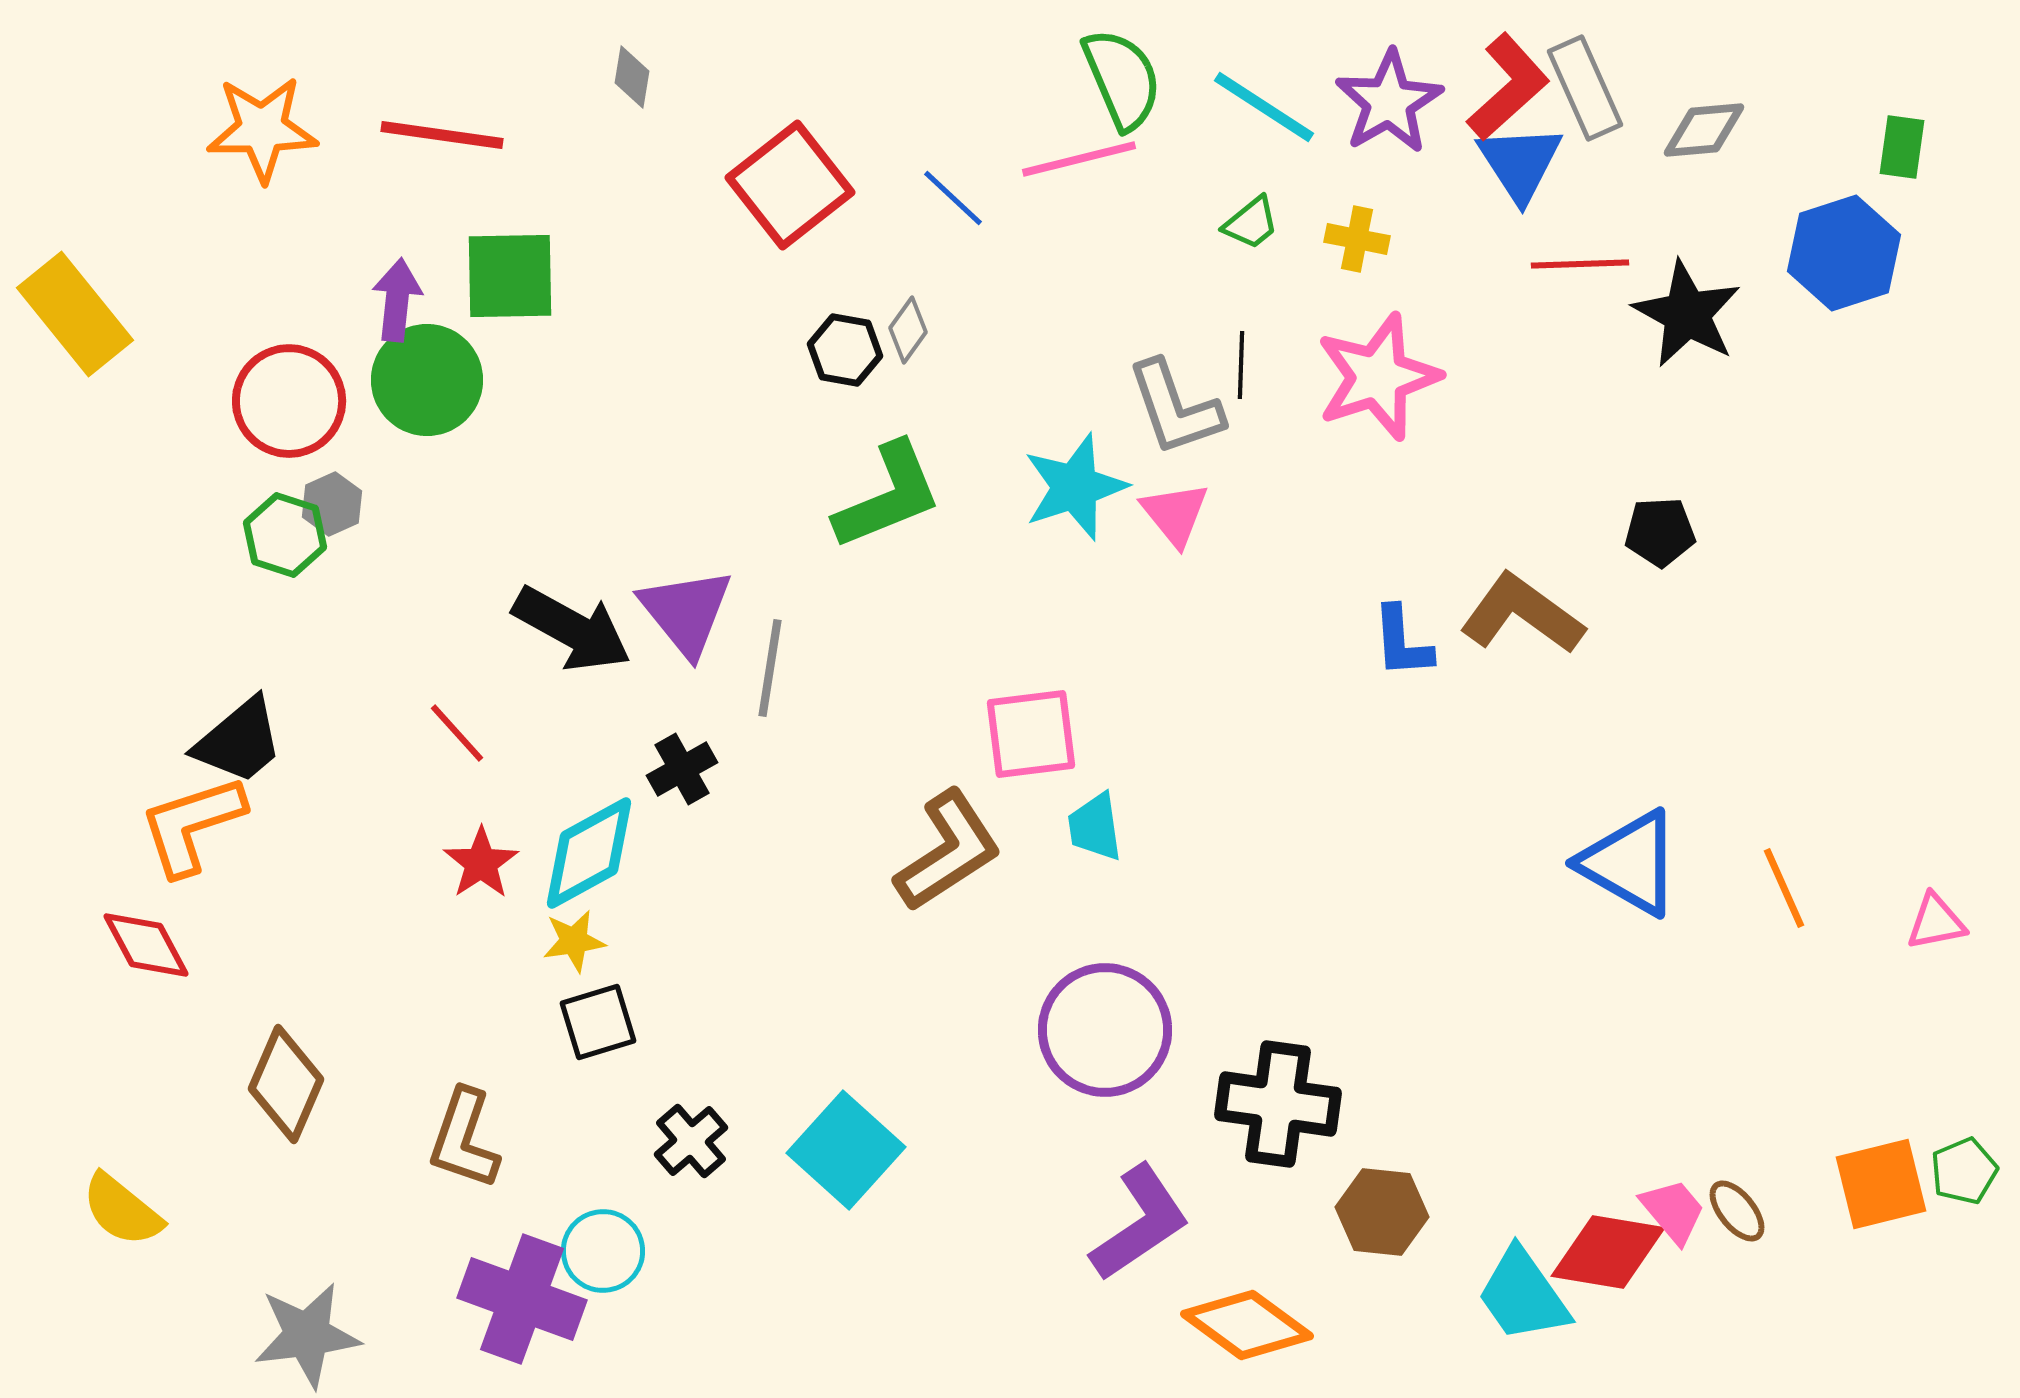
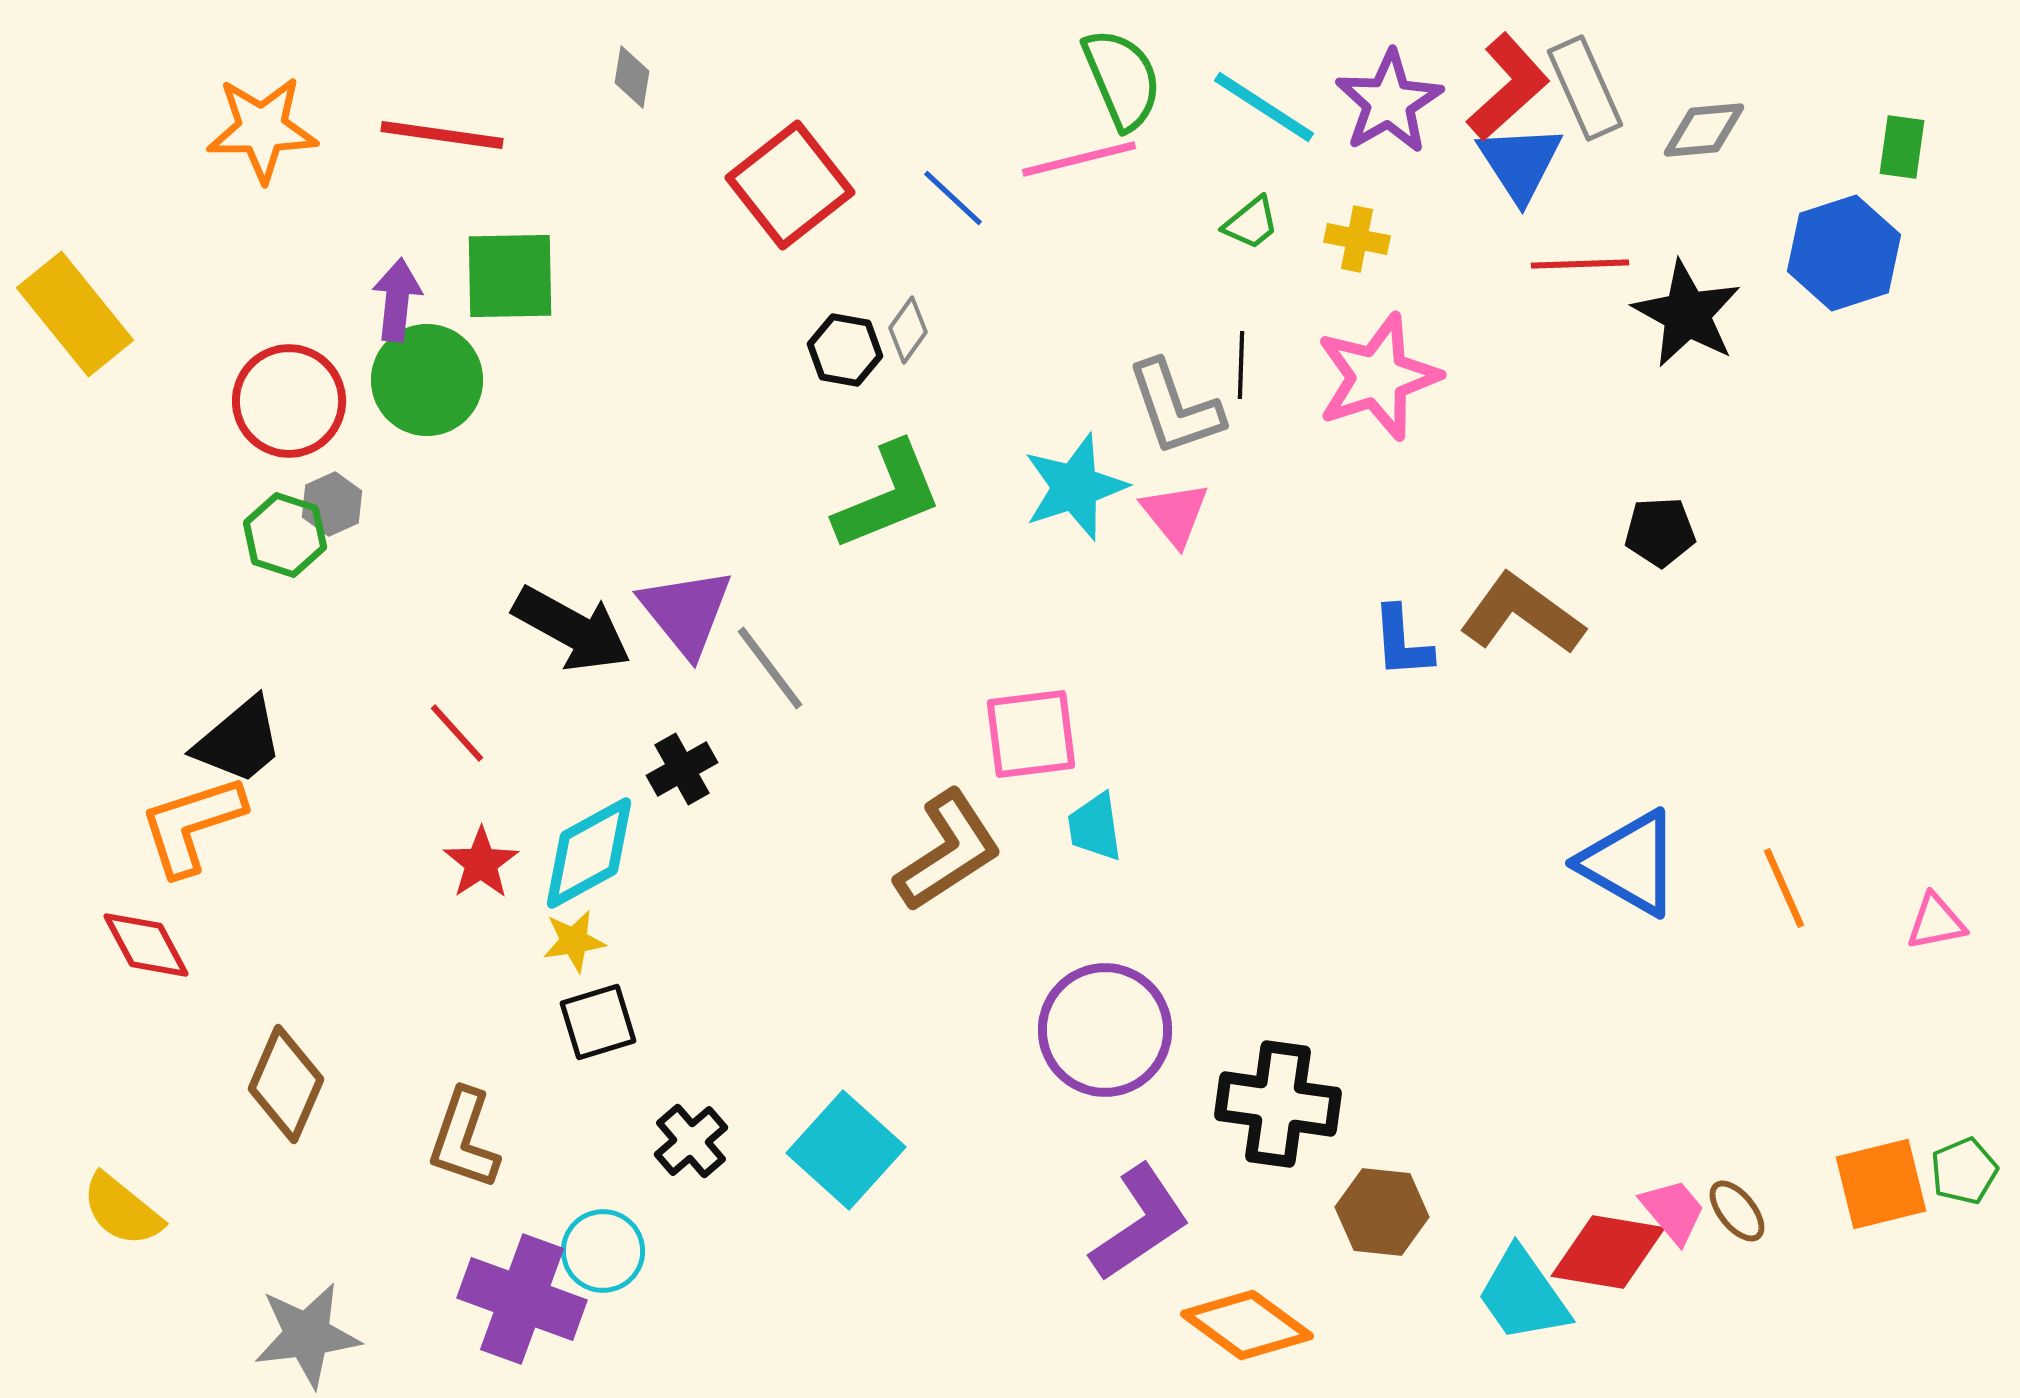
gray line at (770, 668): rotated 46 degrees counterclockwise
